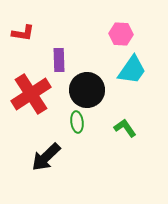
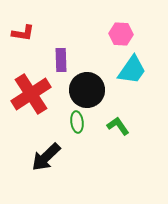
purple rectangle: moved 2 px right
green L-shape: moved 7 px left, 2 px up
